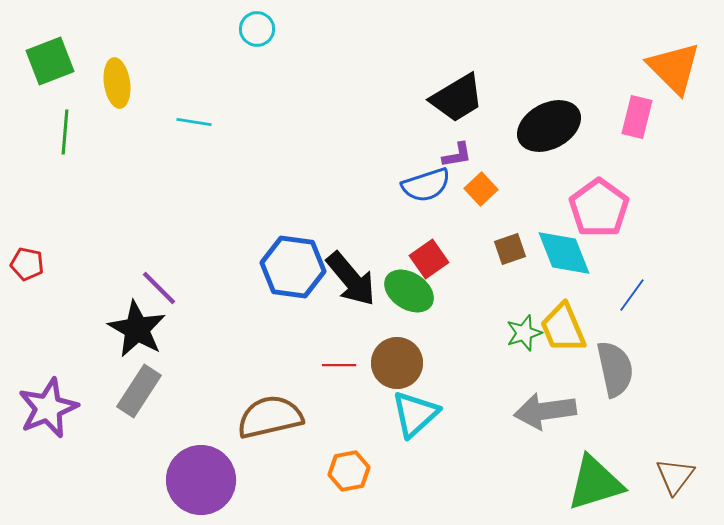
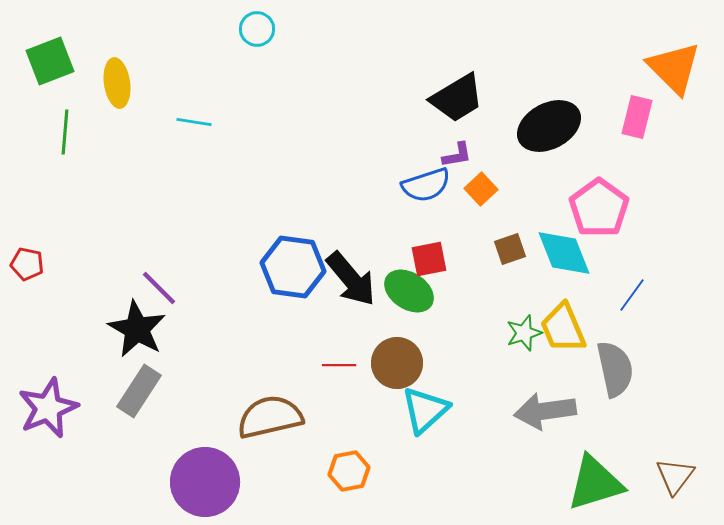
red square: rotated 24 degrees clockwise
cyan triangle: moved 10 px right, 4 px up
purple circle: moved 4 px right, 2 px down
